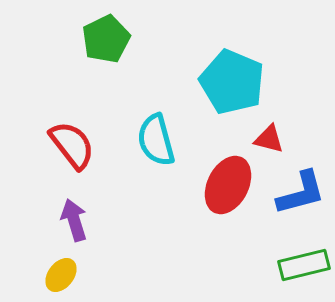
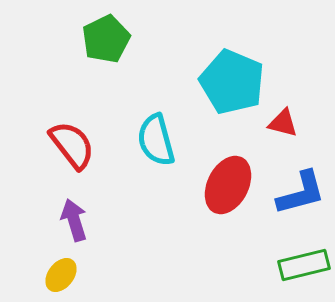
red triangle: moved 14 px right, 16 px up
